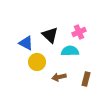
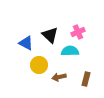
pink cross: moved 1 px left
yellow circle: moved 2 px right, 3 px down
